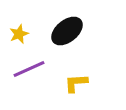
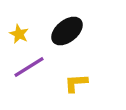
yellow star: rotated 24 degrees counterclockwise
purple line: moved 2 px up; rotated 8 degrees counterclockwise
